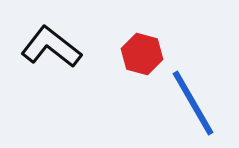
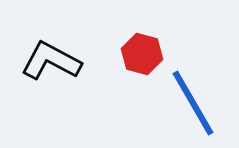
black L-shape: moved 14 px down; rotated 10 degrees counterclockwise
